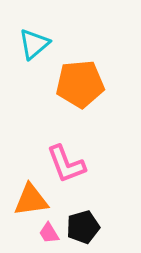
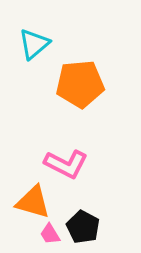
pink L-shape: rotated 42 degrees counterclockwise
orange triangle: moved 2 px right, 2 px down; rotated 24 degrees clockwise
black pentagon: rotated 28 degrees counterclockwise
pink trapezoid: moved 1 px right, 1 px down
